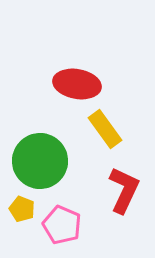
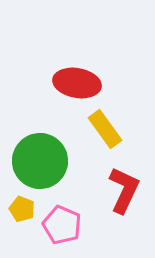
red ellipse: moved 1 px up
